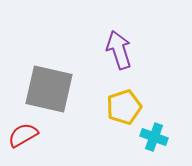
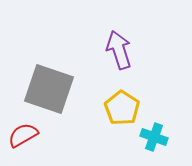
gray square: rotated 6 degrees clockwise
yellow pentagon: moved 2 px left, 1 px down; rotated 20 degrees counterclockwise
